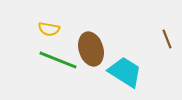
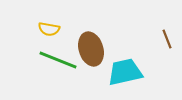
cyan trapezoid: rotated 45 degrees counterclockwise
